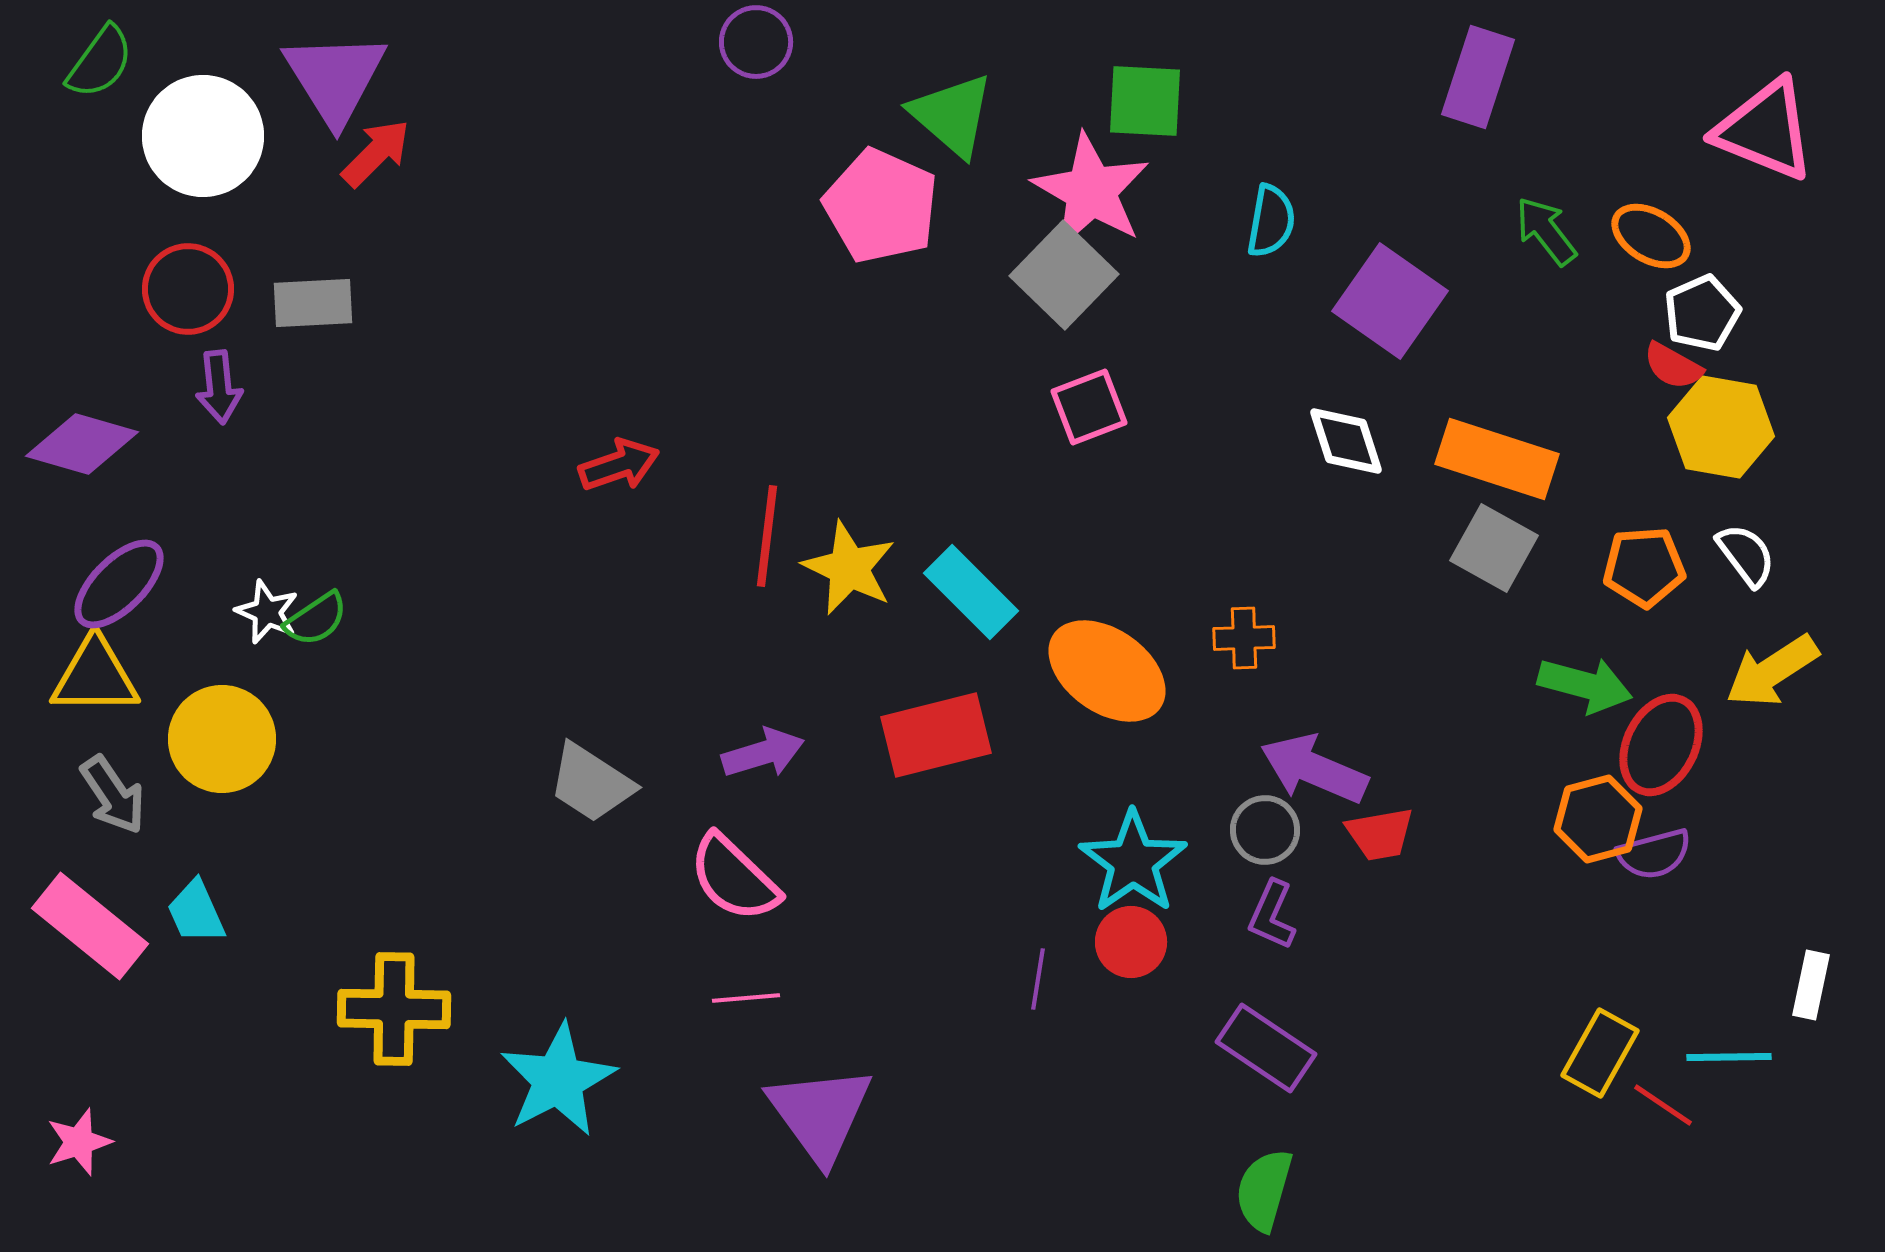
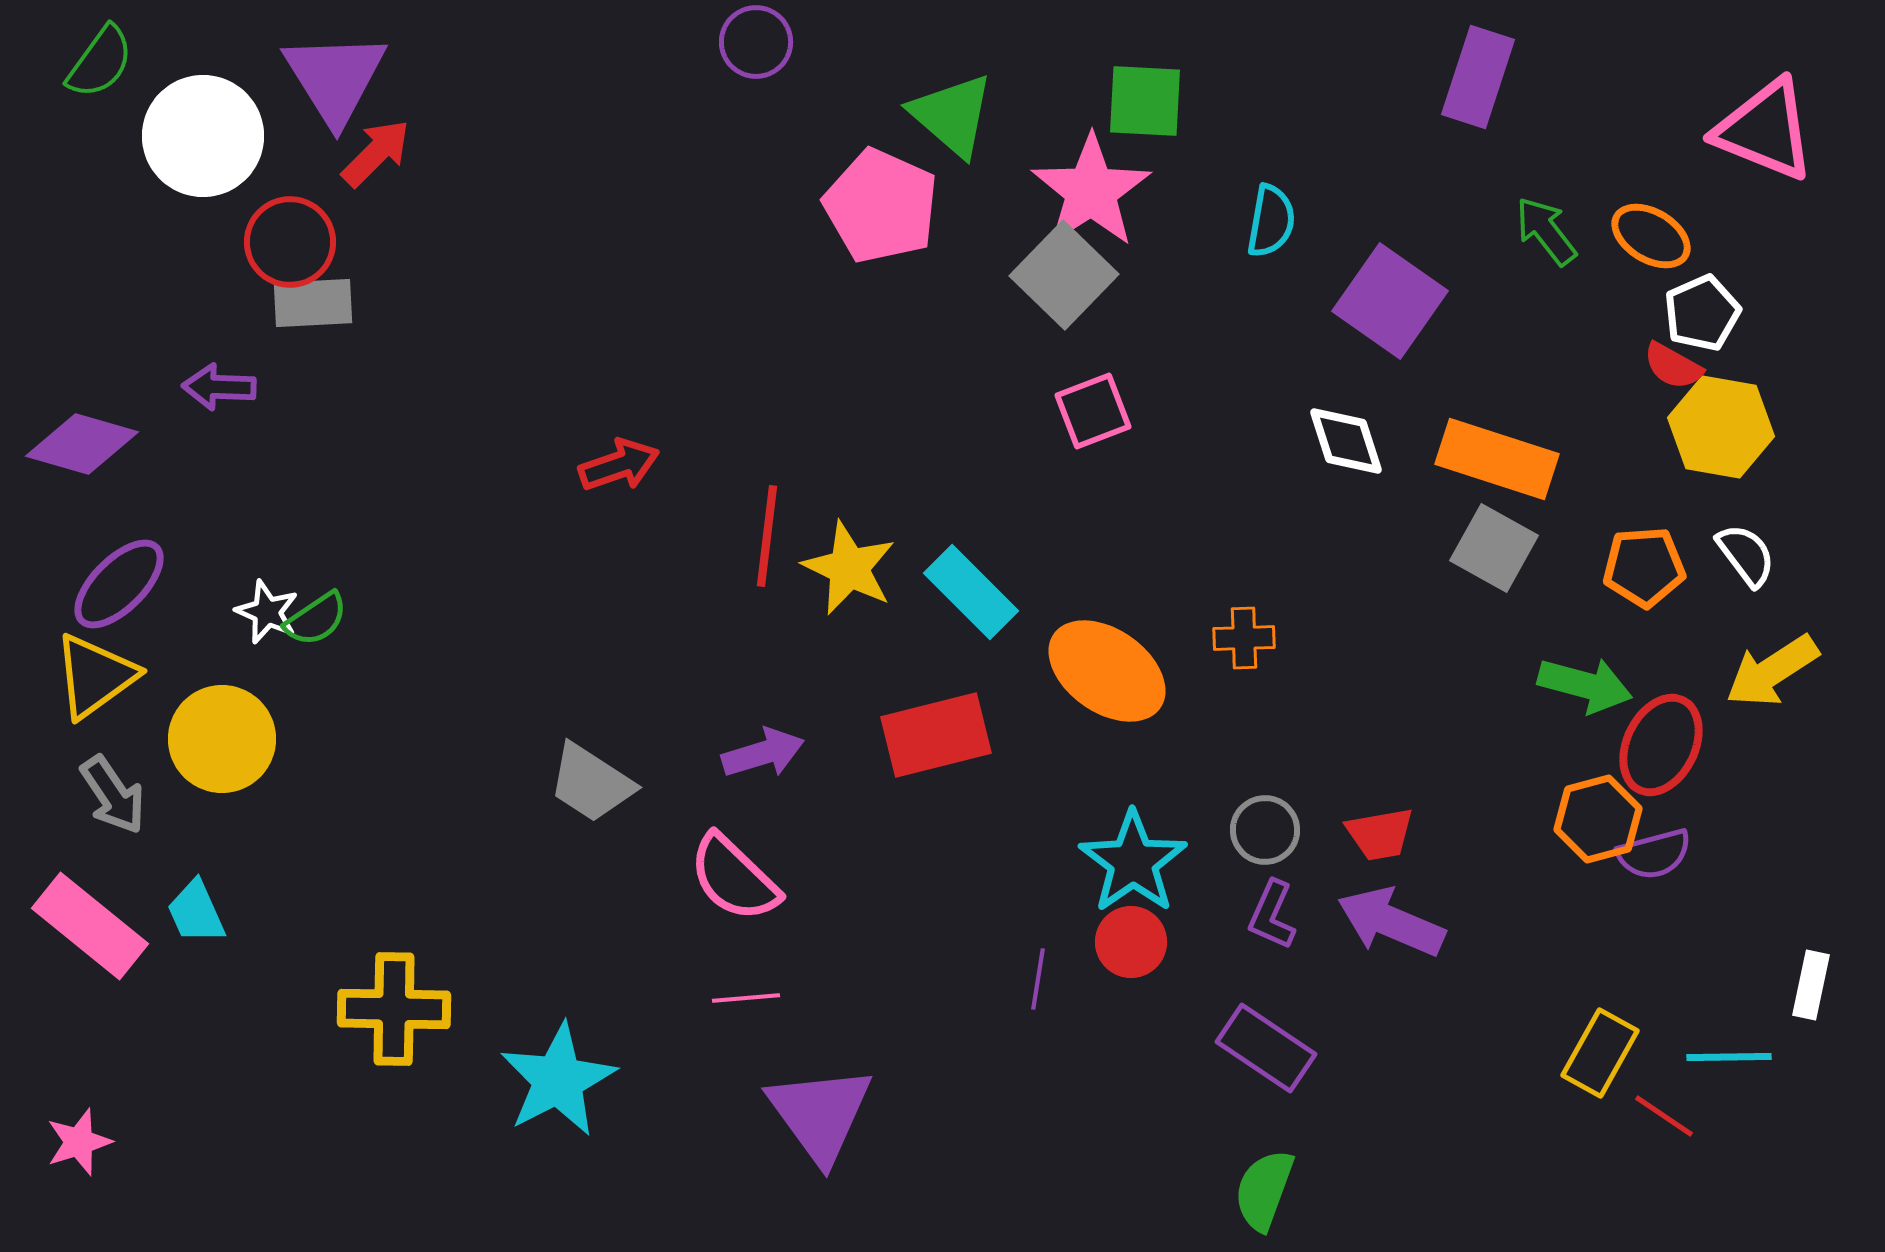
pink star at (1091, 191): rotated 9 degrees clockwise
red circle at (188, 289): moved 102 px right, 47 px up
purple arrow at (219, 387): rotated 98 degrees clockwise
pink square at (1089, 407): moved 4 px right, 4 px down
yellow triangle at (95, 676): rotated 36 degrees counterclockwise
purple arrow at (1314, 769): moved 77 px right, 153 px down
red line at (1663, 1105): moved 1 px right, 11 px down
green semicircle at (1264, 1190): rotated 4 degrees clockwise
